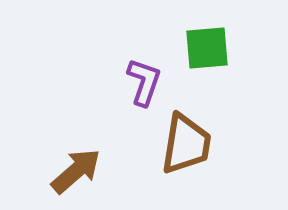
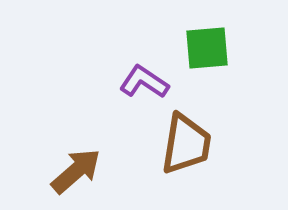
purple L-shape: rotated 75 degrees counterclockwise
